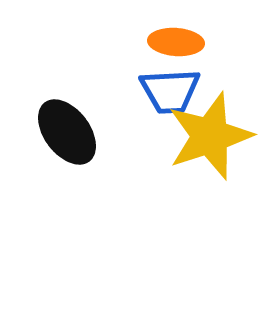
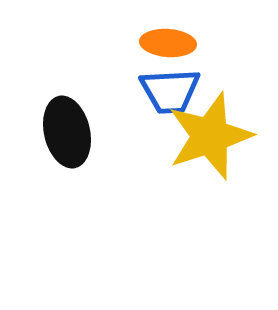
orange ellipse: moved 8 px left, 1 px down
black ellipse: rotated 24 degrees clockwise
